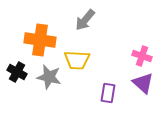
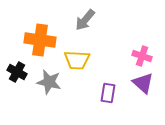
gray star: moved 5 px down
